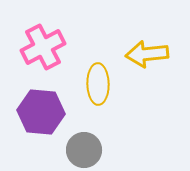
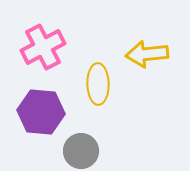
gray circle: moved 3 px left, 1 px down
